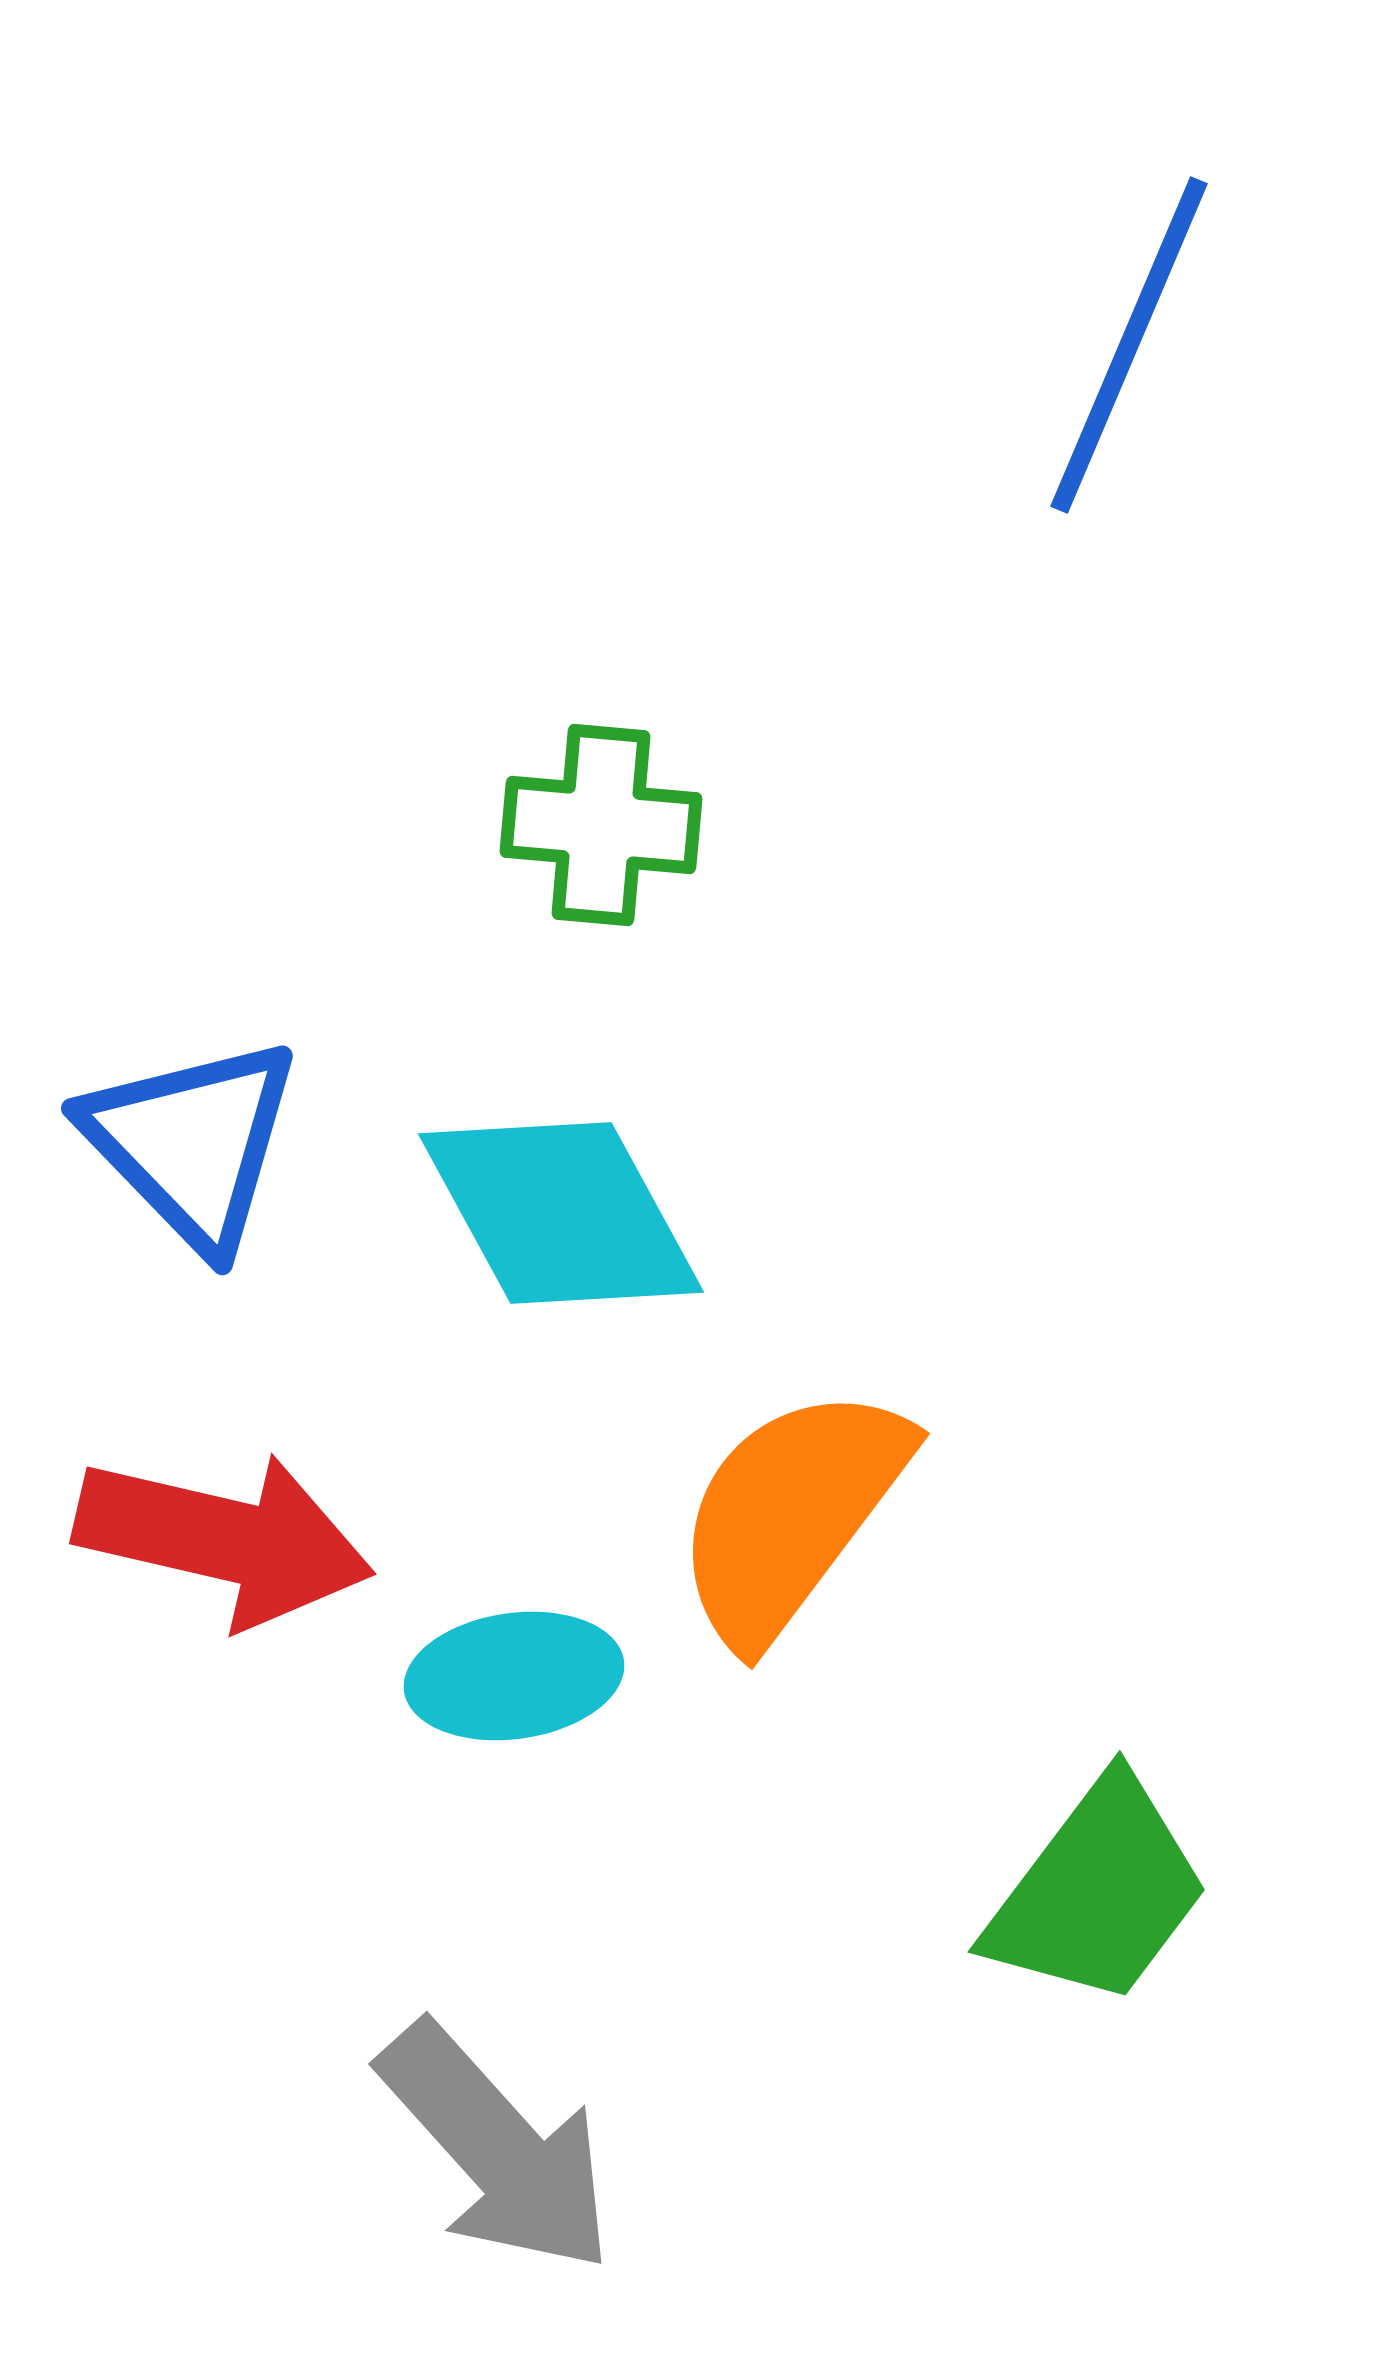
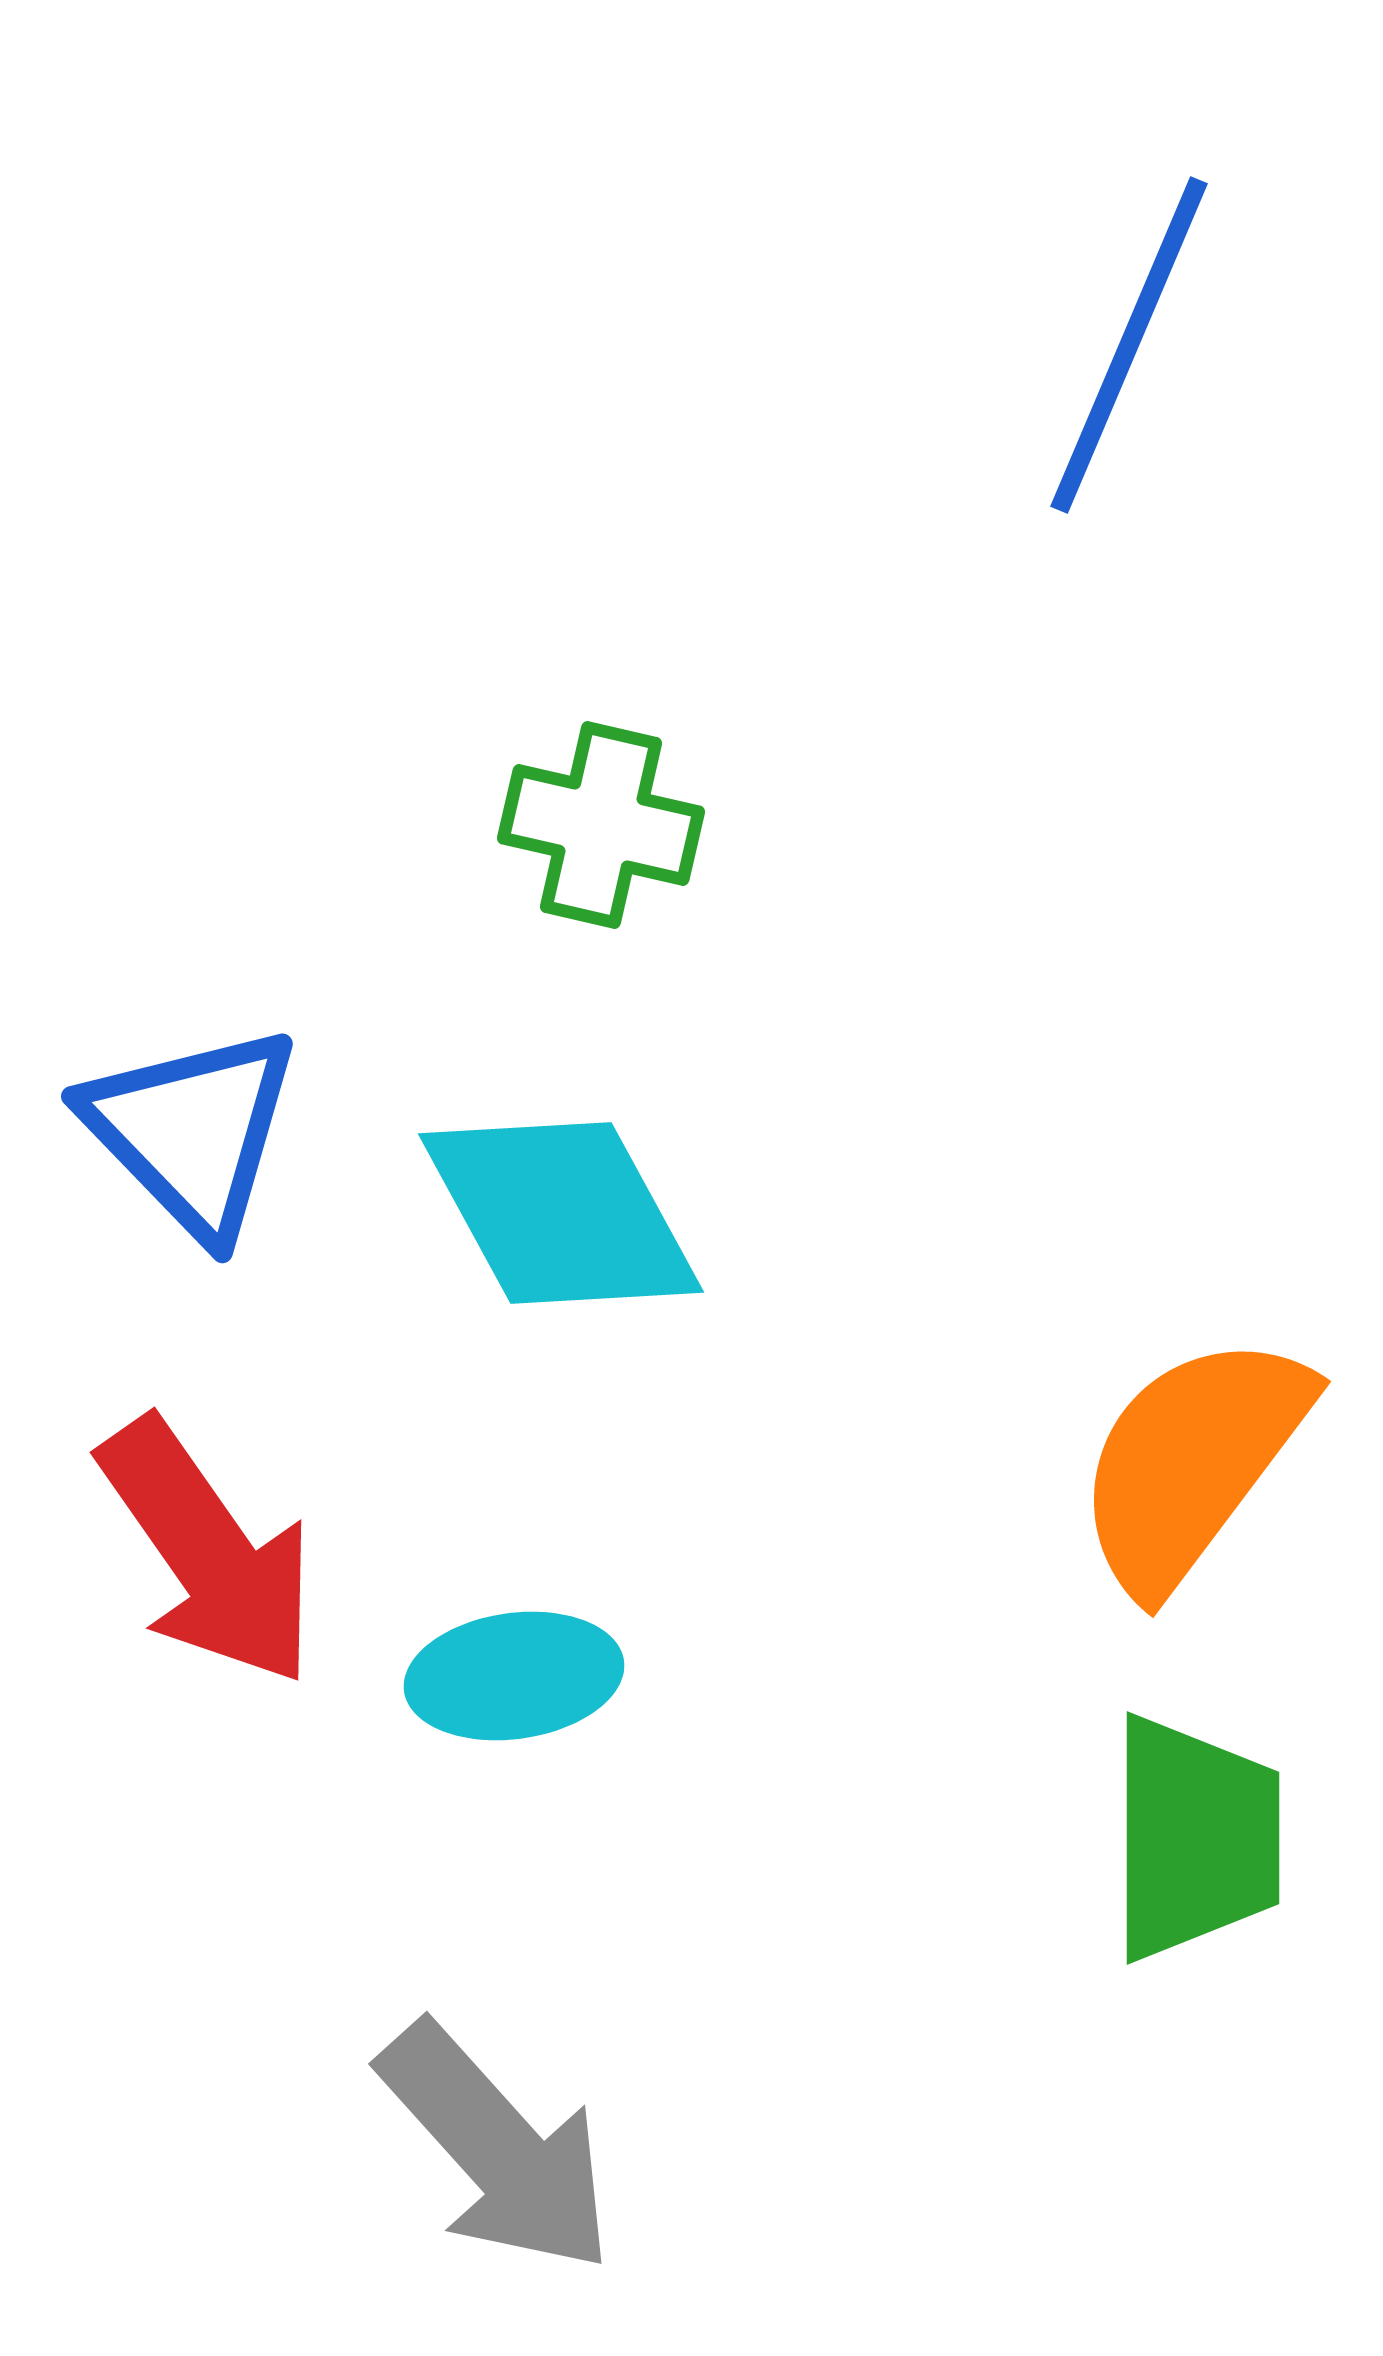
green cross: rotated 8 degrees clockwise
blue triangle: moved 12 px up
orange semicircle: moved 401 px right, 52 px up
red arrow: moved 16 px left, 13 px down; rotated 42 degrees clockwise
green trapezoid: moved 97 px right, 54 px up; rotated 37 degrees counterclockwise
